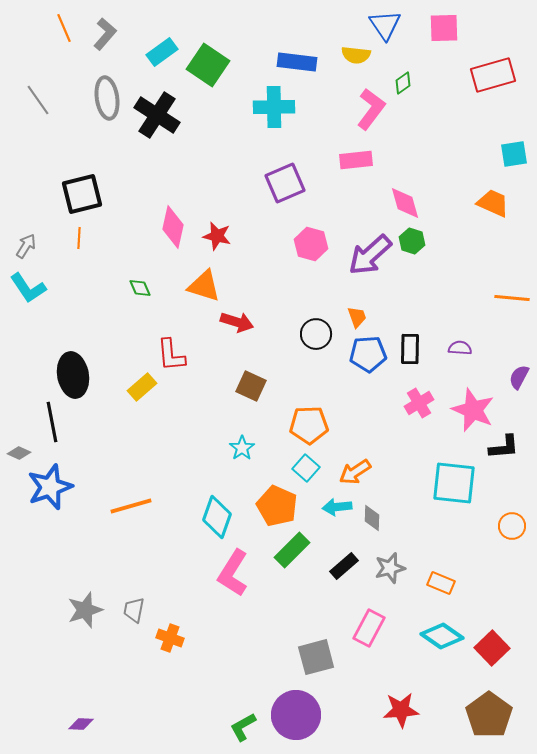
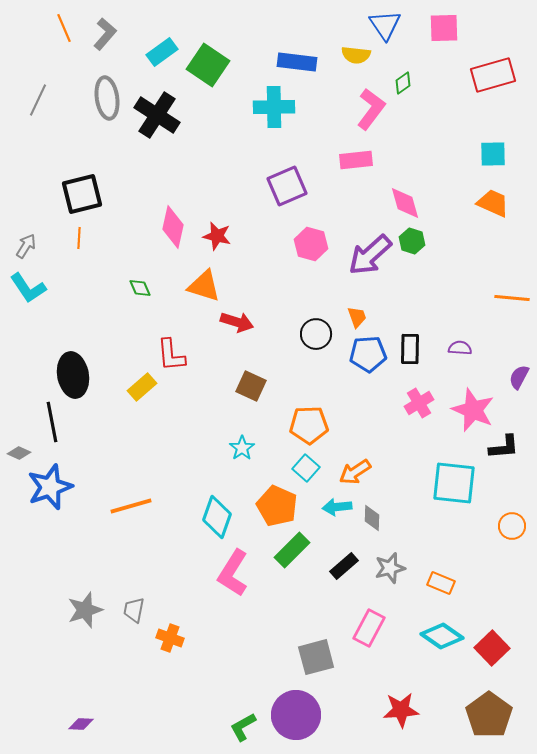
gray line at (38, 100): rotated 60 degrees clockwise
cyan square at (514, 154): moved 21 px left; rotated 8 degrees clockwise
purple square at (285, 183): moved 2 px right, 3 px down
